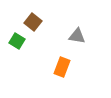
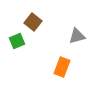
gray triangle: rotated 24 degrees counterclockwise
green square: rotated 35 degrees clockwise
